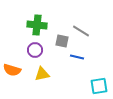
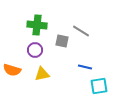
blue line: moved 8 px right, 10 px down
